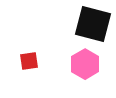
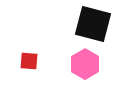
red square: rotated 12 degrees clockwise
